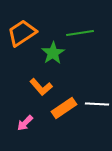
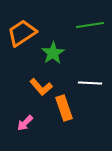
green line: moved 10 px right, 8 px up
white line: moved 7 px left, 21 px up
orange rectangle: rotated 75 degrees counterclockwise
